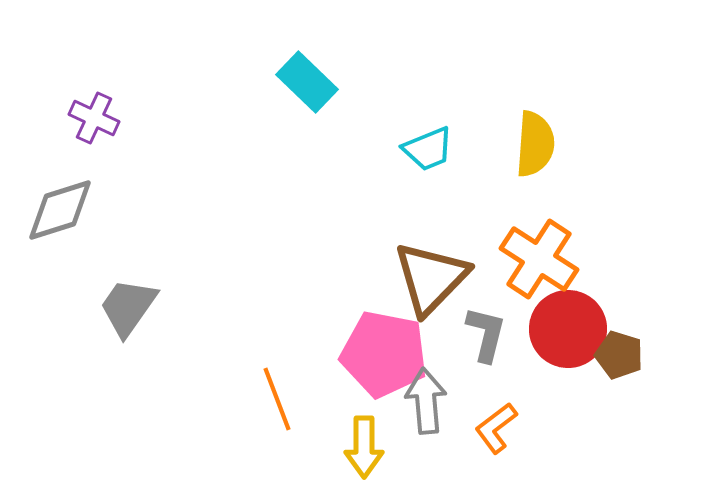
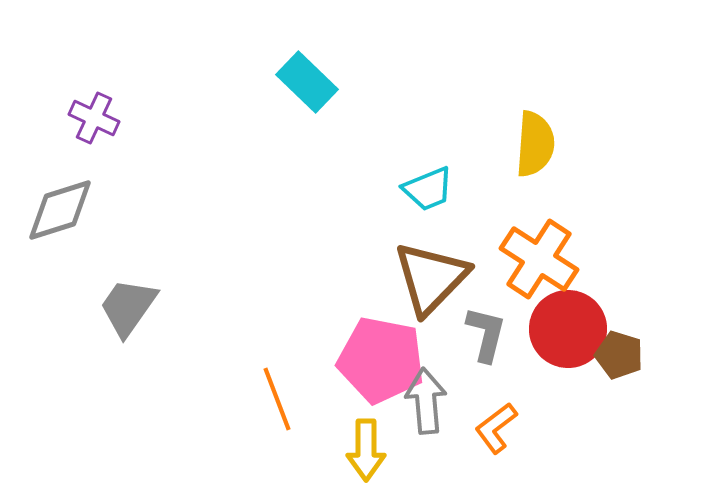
cyan trapezoid: moved 40 px down
pink pentagon: moved 3 px left, 6 px down
yellow arrow: moved 2 px right, 3 px down
